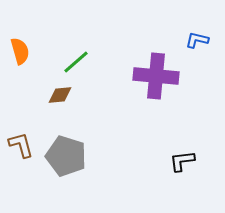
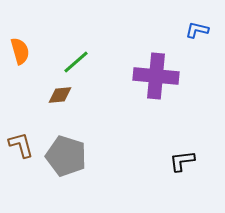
blue L-shape: moved 10 px up
